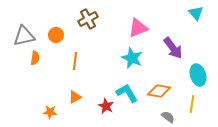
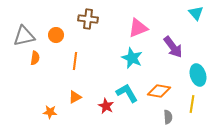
brown cross: rotated 36 degrees clockwise
purple arrow: moved 1 px up
gray semicircle: rotated 48 degrees clockwise
